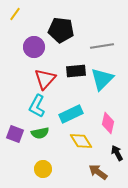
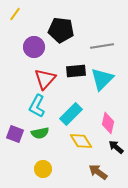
cyan rectangle: rotated 20 degrees counterclockwise
black arrow: moved 1 px left, 6 px up; rotated 21 degrees counterclockwise
